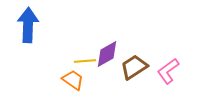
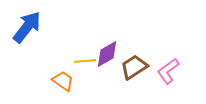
blue arrow: moved 1 px left, 2 px down; rotated 36 degrees clockwise
orange trapezoid: moved 10 px left, 1 px down
